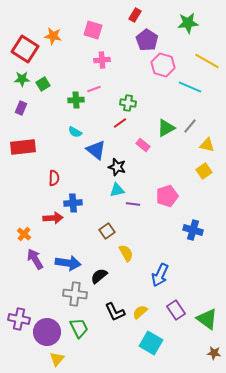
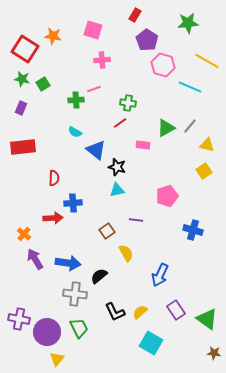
green star at (22, 79): rotated 14 degrees clockwise
pink rectangle at (143, 145): rotated 32 degrees counterclockwise
purple line at (133, 204): moved 3 px right, 16 px down
